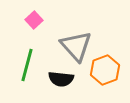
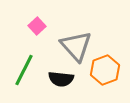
pink square: moved 3 px right, 6 px down
green line: moved 3 px left, 5 px down; rotated 12 degrees clockwise
